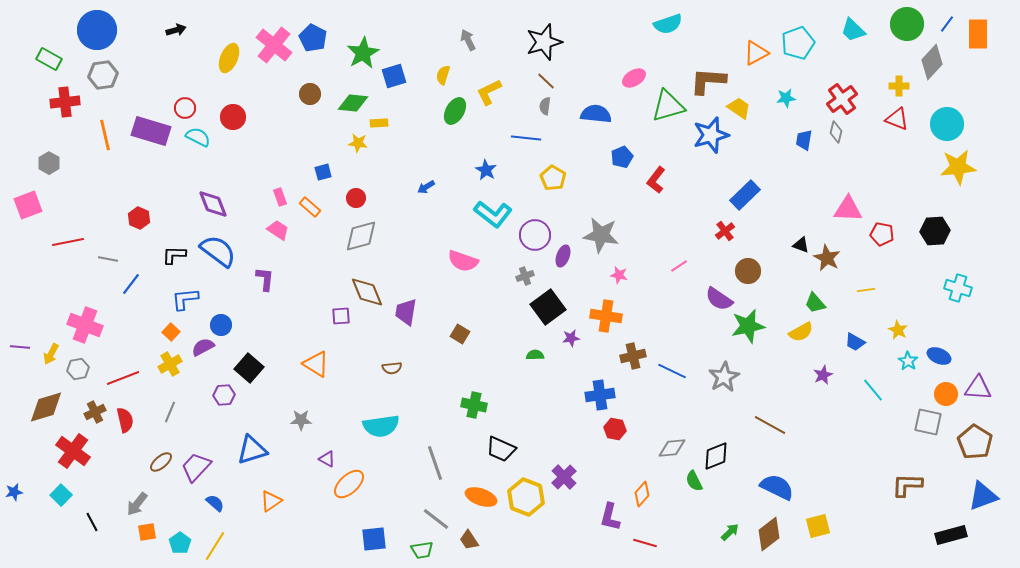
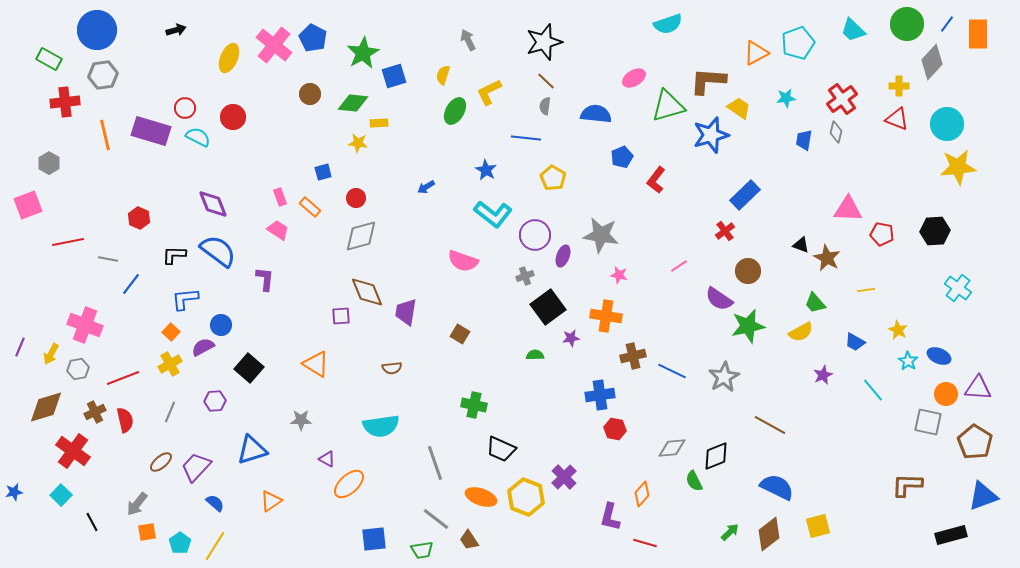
cyan cross at (958, 288): rotated 20 degrees clockwise
purple line at (20, 347): rotated 72 degrees counterclockwise
purple hexagon at (224, 395): moved 9 px left, 6 px down
